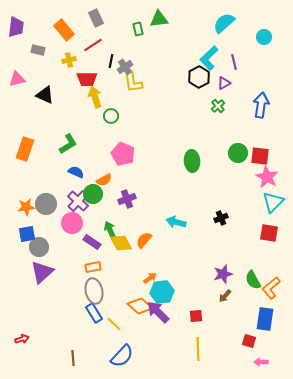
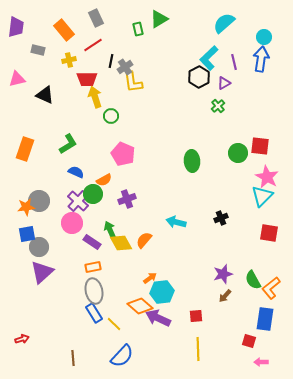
green triangle at (159, 19): rotated 24 degrees counterclockwise
blue arrow at (261, 105): moved 46 px up
red square at (260, 156): moved 10 px up
cyan triangle at (273, 202): moved 11 px left, 6 px up
gray circle at (46, 204): moved 7 px left, 3 px up
purple arrow at (158, 312): moved 6 px down; rotated 20 degrees counterclockwise
